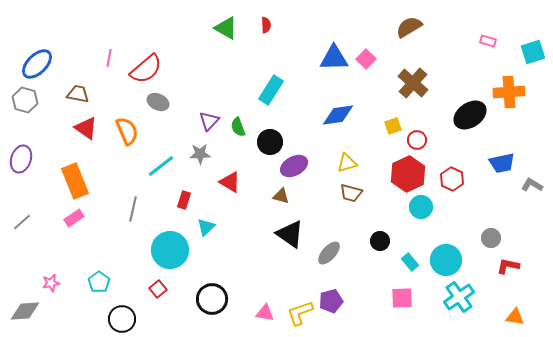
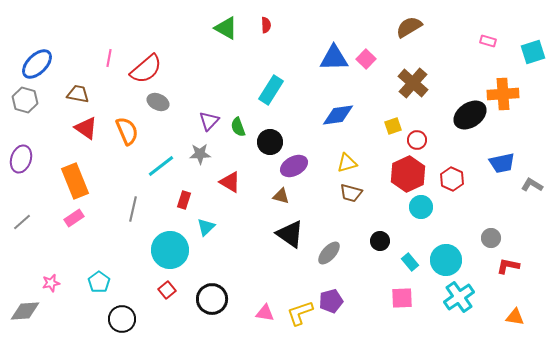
orange cross at (509, 92): moved 6 px left, 2 px down
red square at (158, 289): moved 9 px right, 1 px down
